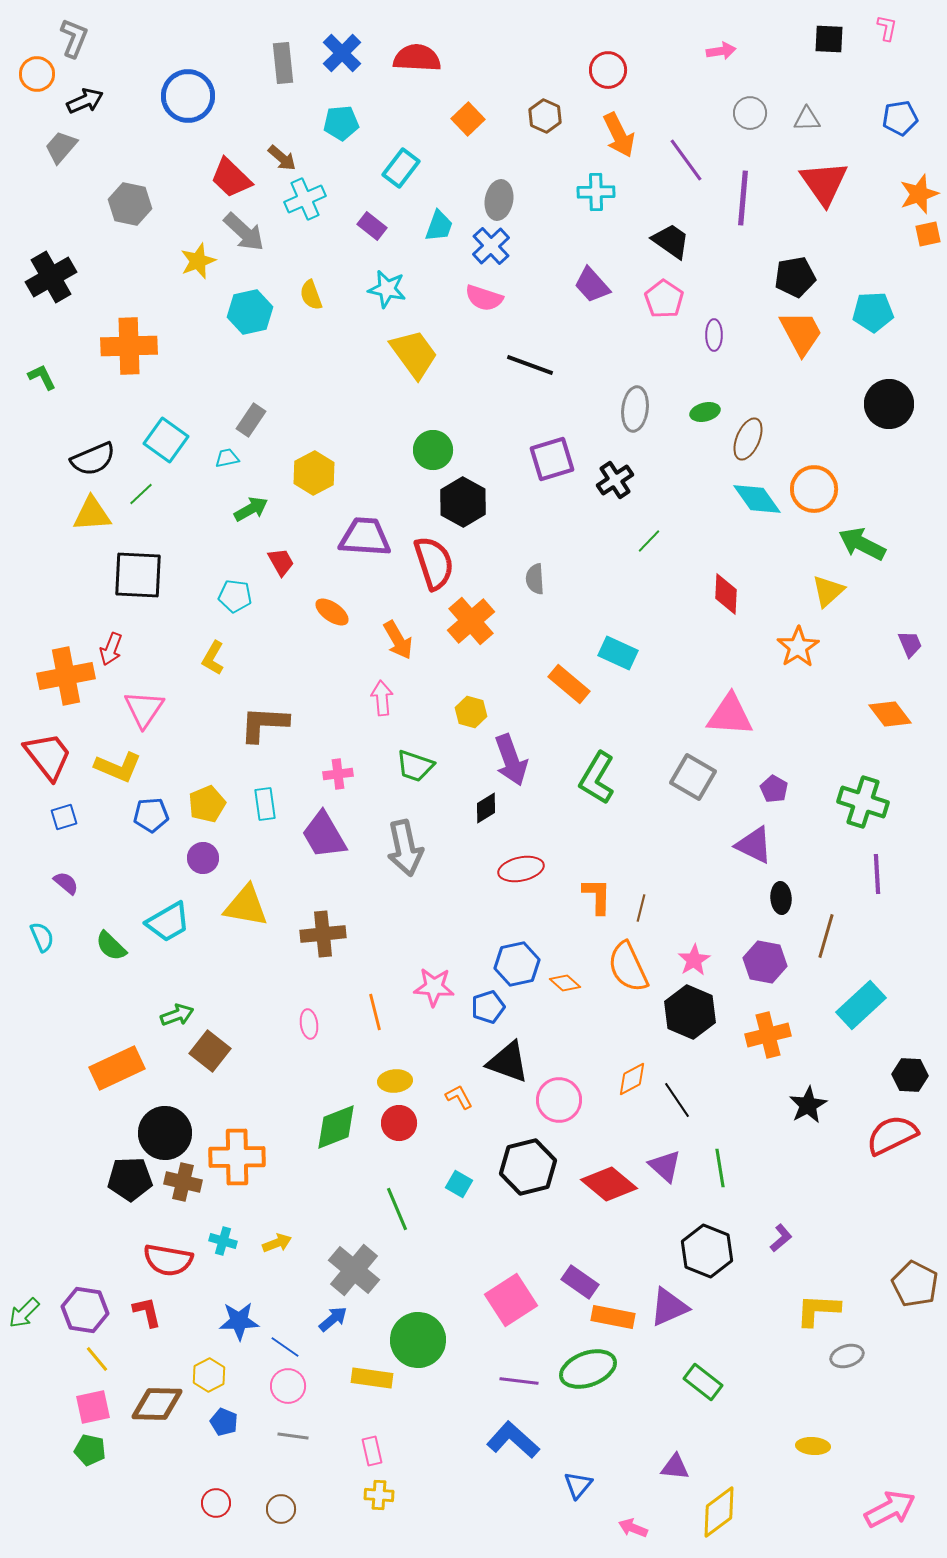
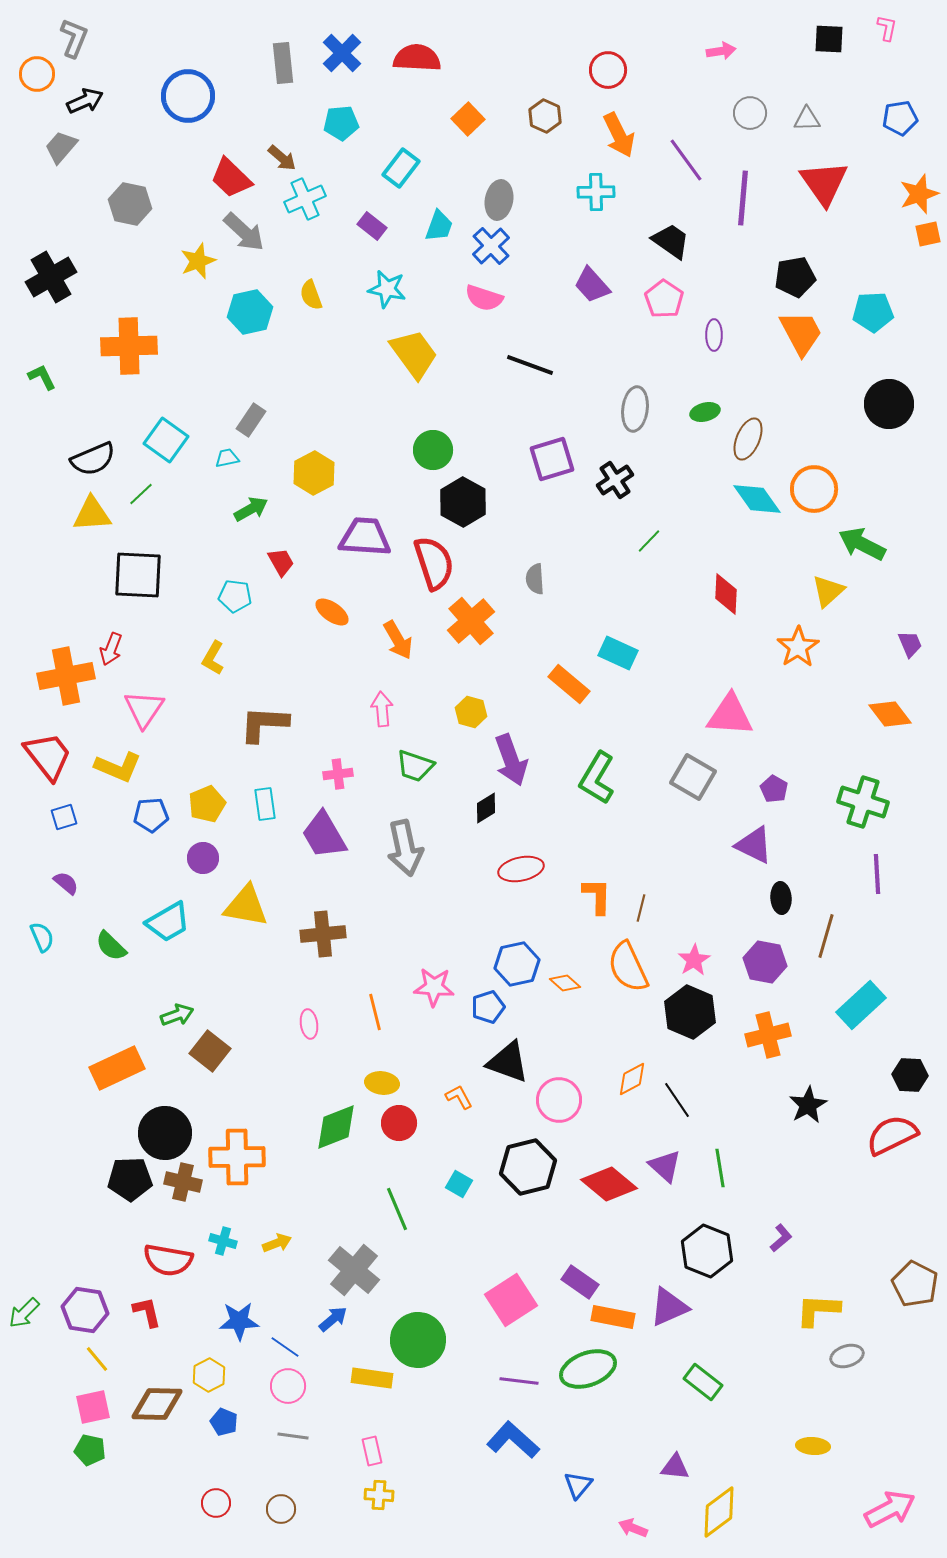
pink arrow at (382, 698): moved 11 px down
yellow ellipse at (395, 1081): moved 13 px left, 2 px down; rotated 12 degrees clockwise
